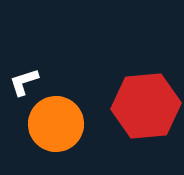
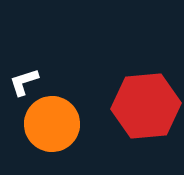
orange circle: moved 4 px left
